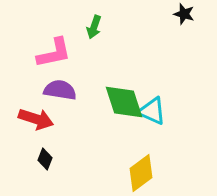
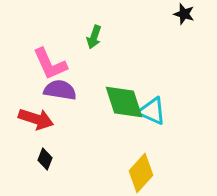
green arrow: moved 10 px down
pink L-shape: moved 4 px left, 11 px down; rotated 78 degrees clockwise
yellow diamond: rotated 12 degrees counterclockwise
